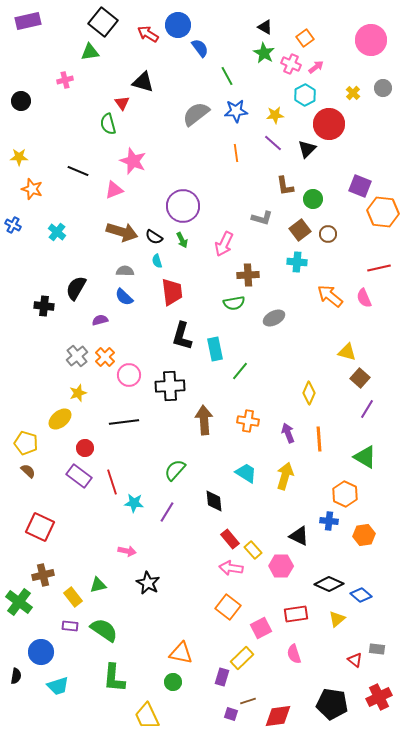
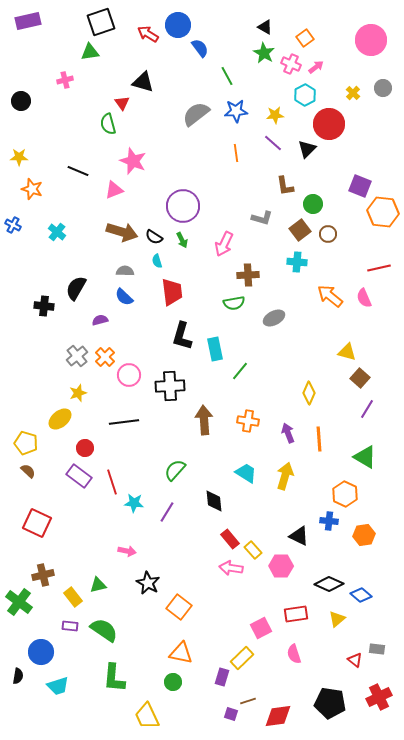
black square at (103, 22): moved 2 px left; rotated 32 degrees clockwise
green circle at (313, 199): moved 5 px down
red square at (40, 527): moved 3 px left, 4 px up
orange square at (228, 607): moved 49 px left
black semicircle at (16, 676): moved 2 px right
black pentagon at (332, 704): moved 2 px left, 1 px up
